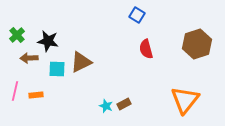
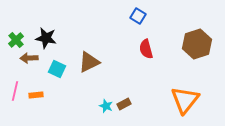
blue square: moved 1 px right, 1 px down
green cross: moved 1 px left, 5 px down
black star: moved 2 px left, 3 px up
brown triangle: moved 8 px right
cyan square: rotated 24 degrees clockwise
